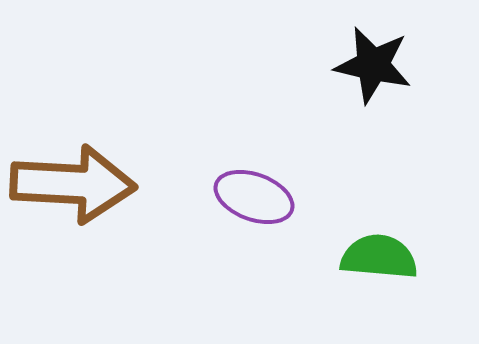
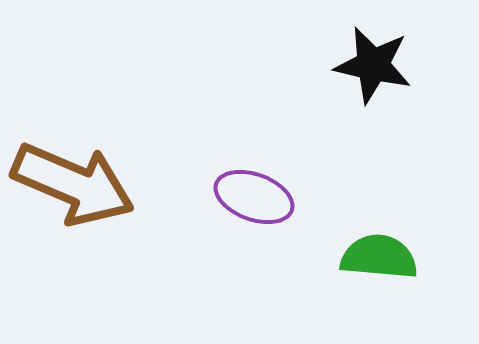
brown arrow: rotated 20 degrees clockwise
